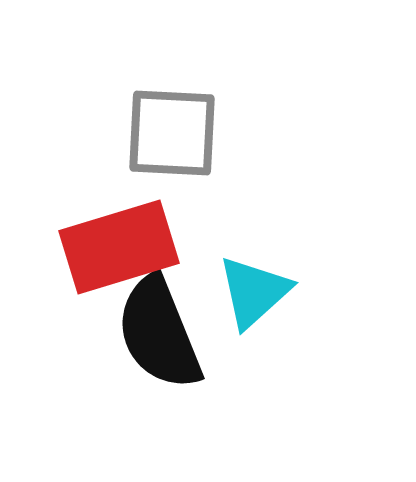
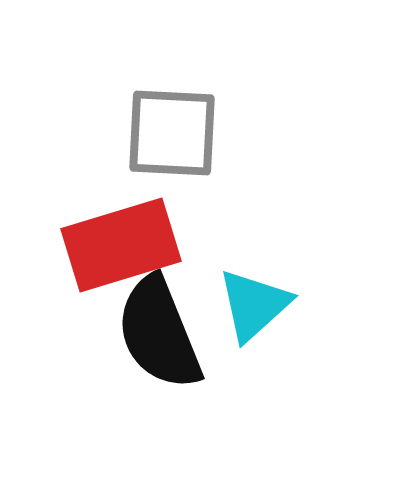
red rectangle: moved 2 px right, 2 px up
cyan triangle: moved 13 px down
